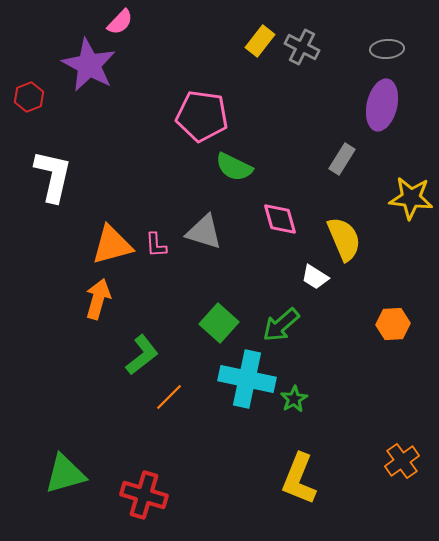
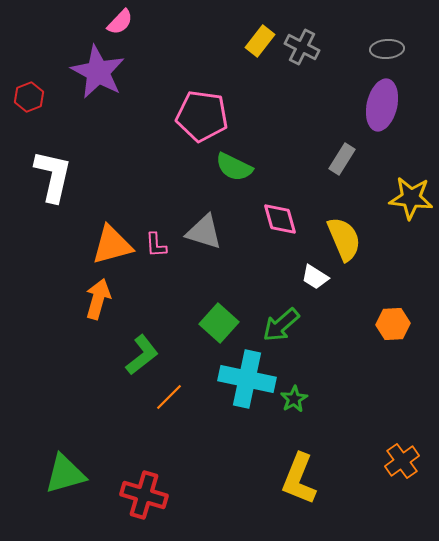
purple star: moved 9 px right, 7 px down
